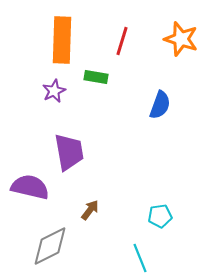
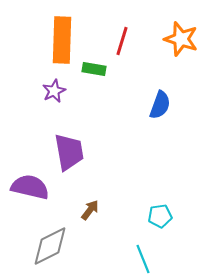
green rectangle: moved 2 px left, 8 px up
cyan line: moved 3 px right, 1 px down
